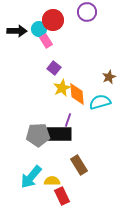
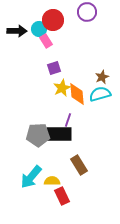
purple square: rotated 32 degrees clockwise
brown star: moved 7 px left
cyan semicircle: moved 8 px up
